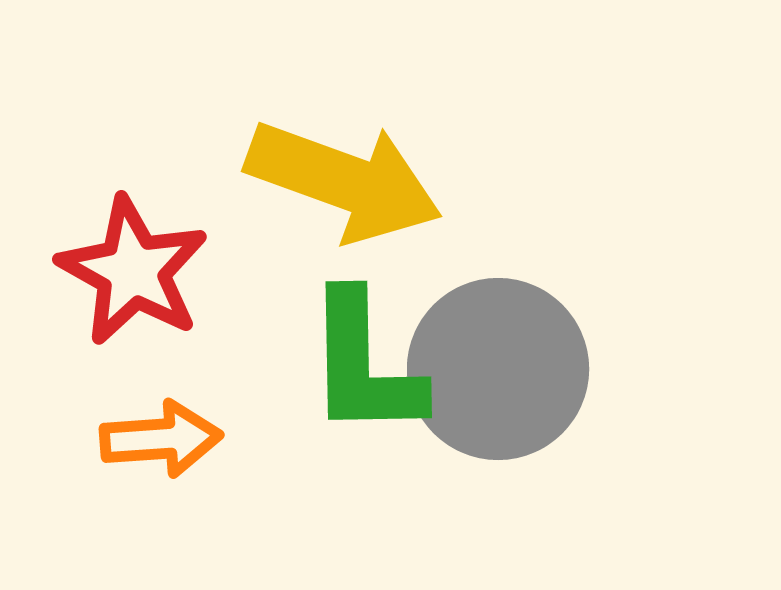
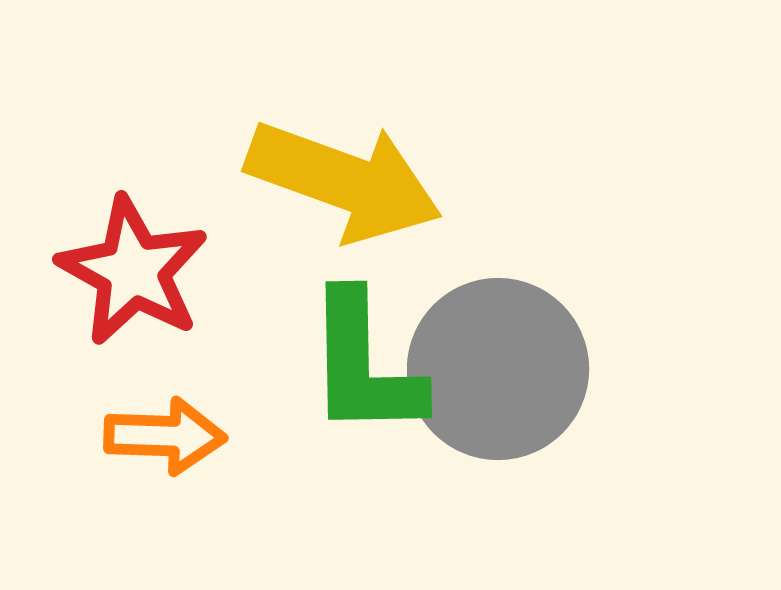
orange arrow: moved 4 px right, 3 px up; rotated 6 degrees clockwise
